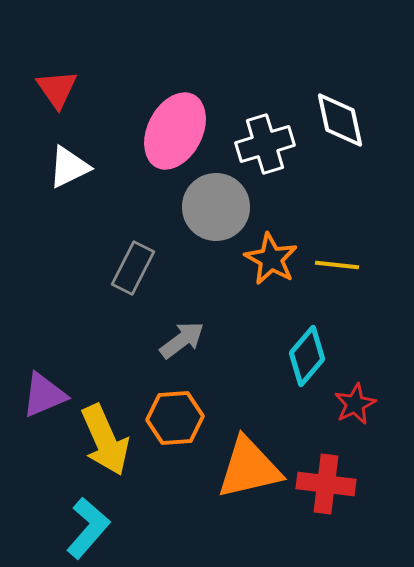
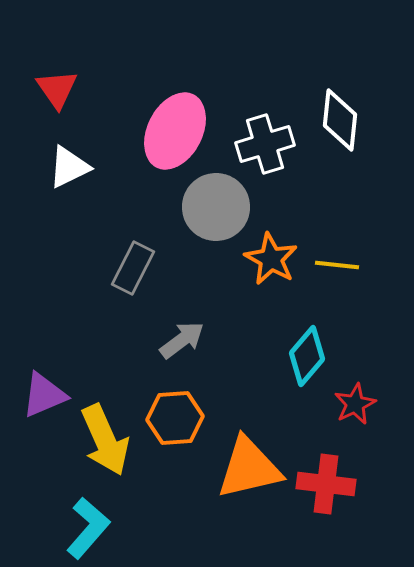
white diamond: rotated 18 degrees clockwise
